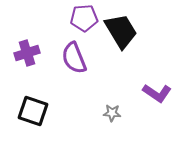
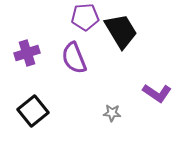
purple pentagon: moved 1 px right, 1 px up
black square: rotated 32 degrees clockwise
